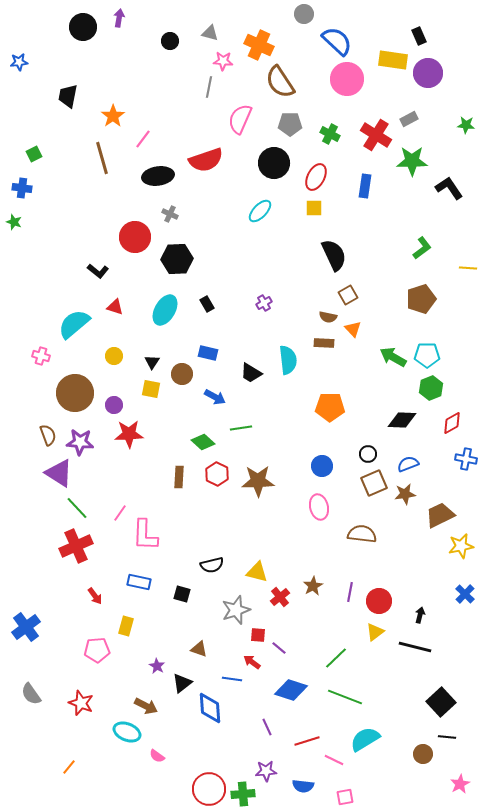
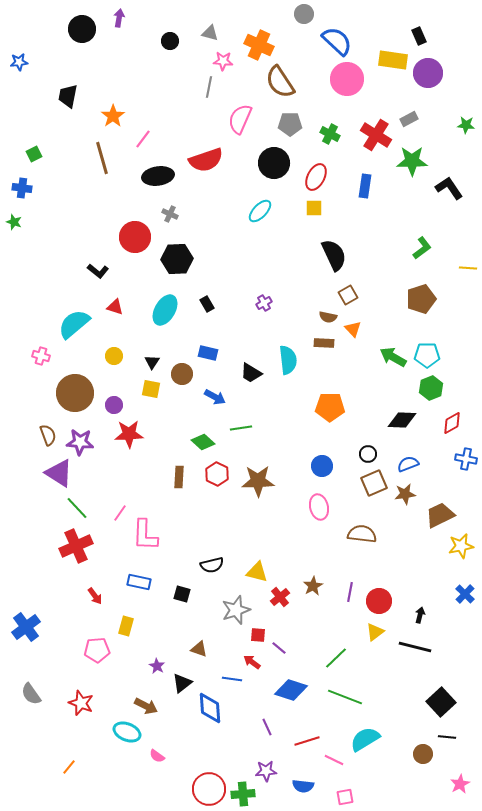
black circle at (83, 27): moved 1 px left, 2 px down
